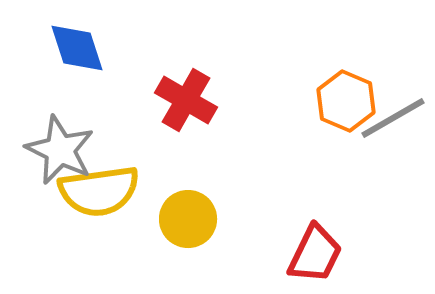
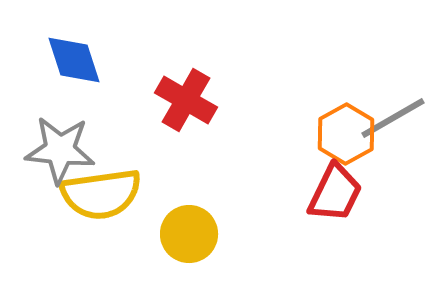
blue diamond: moved 3 px left, 12 px down
orange hexagon: moved 33 px down; rotated 8 degrees clockwise
gray star: rotated 20 degrees counterclockwise
yellow semicircle: moved 2 px right, 3 px down
yellow circle: moved 1 px right, 15 px down
red trapezoid: moved 20 px right, 61 px up
